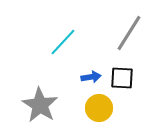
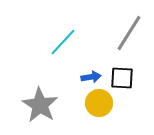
yellow circle: moved 5 px up
